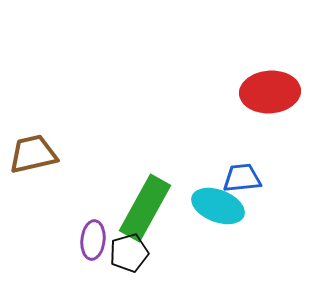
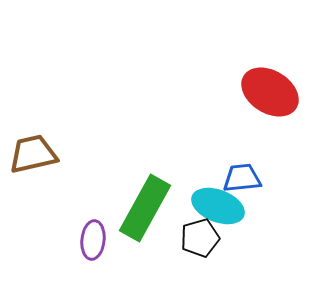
red ellipse: rotated 36 degrees clockwise
black pentagon: moved 71 px right, 15 px up
